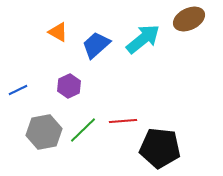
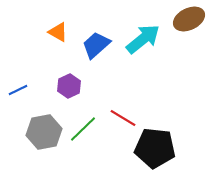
red line: moved 3 px up; rotated 36 degrees clockwise
green line: moved 1 px up
black pentagon: moved 5 px left
